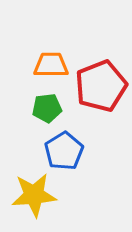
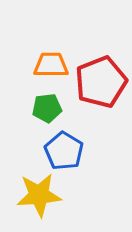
red pentagon: moved 4 px up
blue pentagon: rotated 9 degrees counterclockwise
yellow star: moved 5 px right
